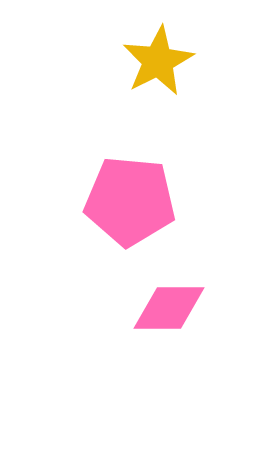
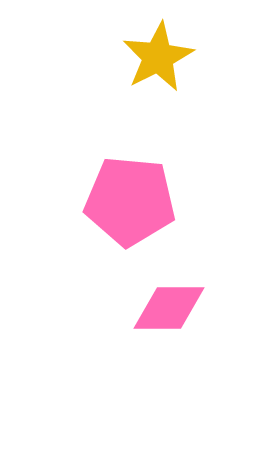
yellow star: moved 4 px up
